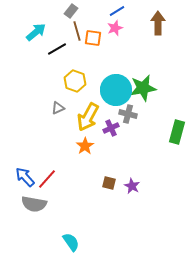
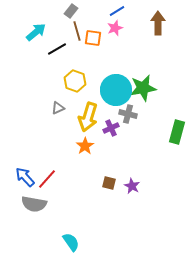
yellow arrow: rotated 12 degrees counterclockwise
